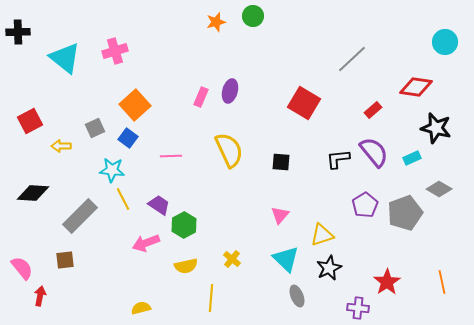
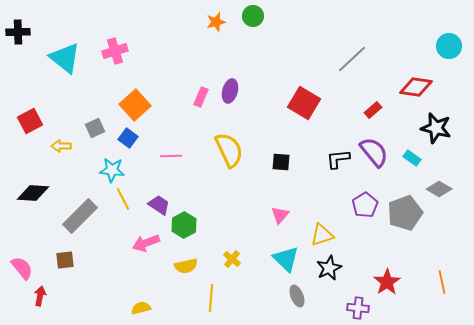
cyan circle at (445, 42): moved 4 px right, 4 px down
cyan rectangle at (412, 158): rotated 60 degrees clockwise
